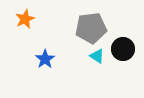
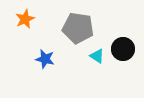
gray pentagon: moved 13 px left; rotated 16 degrees clockwise
blue star: rotated 24 degrees counterclockwise
